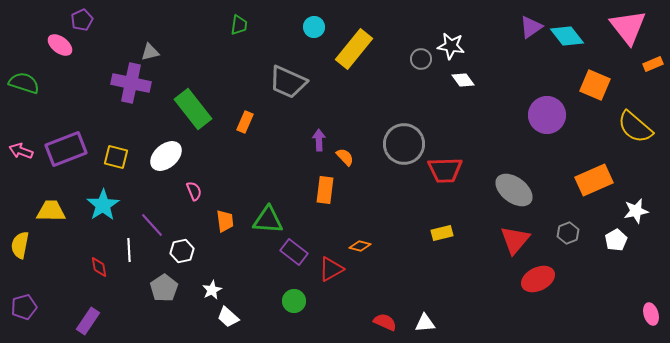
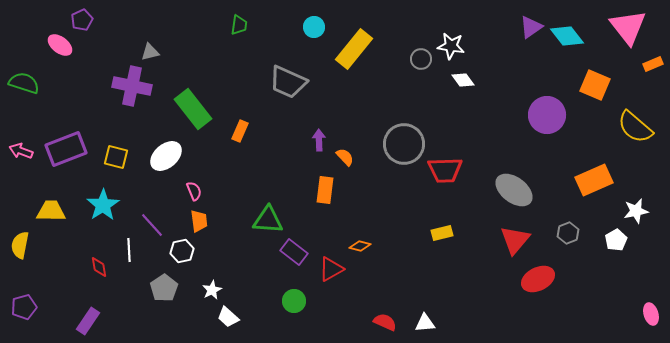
purple cross at (131, 83): moved 1 px right, 3 px down
orange rectangle at (245, 122): moved 5 px left, 9 px down
orange trapezoid at (225, 221): moved 26 px left
